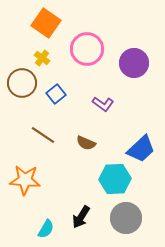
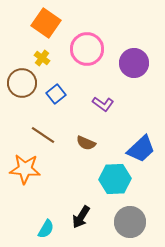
orange star: moved 11 px up
gray circle: moved 4 px right, 4 px down
